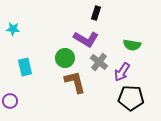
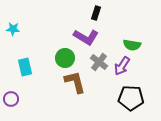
purple L-shape: moved 2 px up
purple arrow: moved 6 px up
purple circle: moved 1 px right, 2 px up
